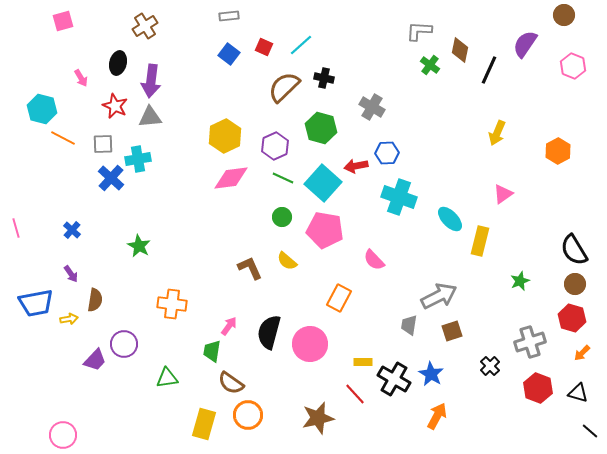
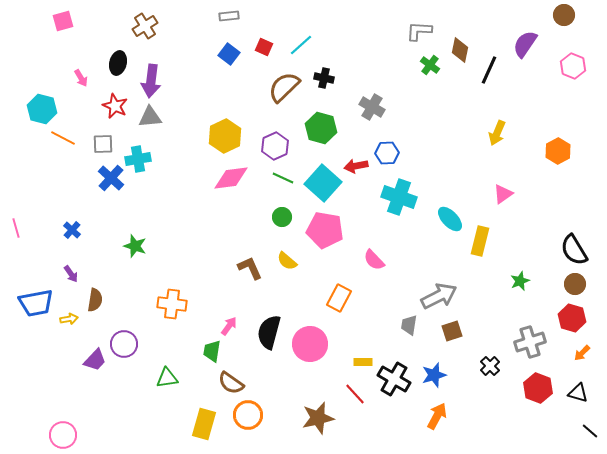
green star at (139, 246): moved 4 px left; rotated 10 degrees counterclockwise
blue star at (431, 374): moved 3 px right, 1 px down; rotated 25 degrees clockwise
